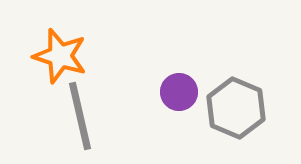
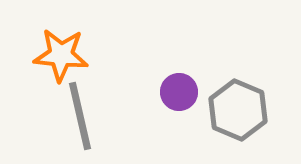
orange star: moved 1 px right, 1 px up; rotated 12 degrees counterclockwise
gray hexagon: moved 2 px right, 2 px down
